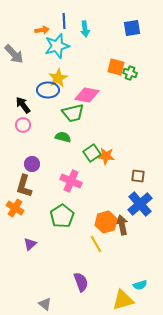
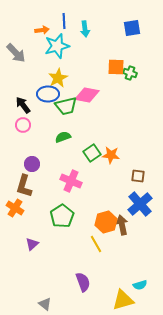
gray arrow: moved 2 px right, 1 px up
orange square: rotated 12 degrees counterclockwise
blue ellipse: moved 4 px down
green trapezoid: moved 7 px left, 7 px up
green semicircle: rotated 35 degrees counterclockwise
orange star: moved 5 px right, 1 px up
purple triangle: moved 2 px right
purple semicircle: moved 2 px right
